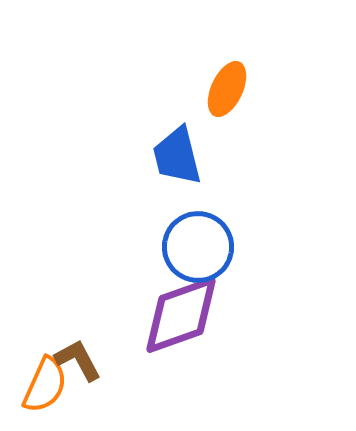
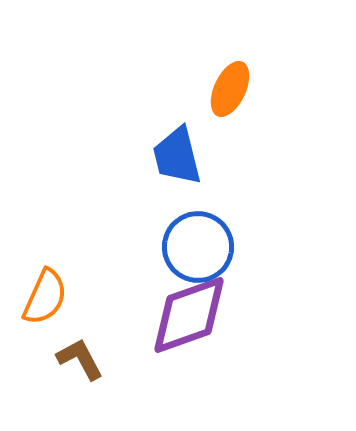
orange ellipse: moved 3 px right
purple diamond: moved 8 px right
brown L-shape: moved 2 px right, 1 px up
orange semicircle: moved 88 px up
